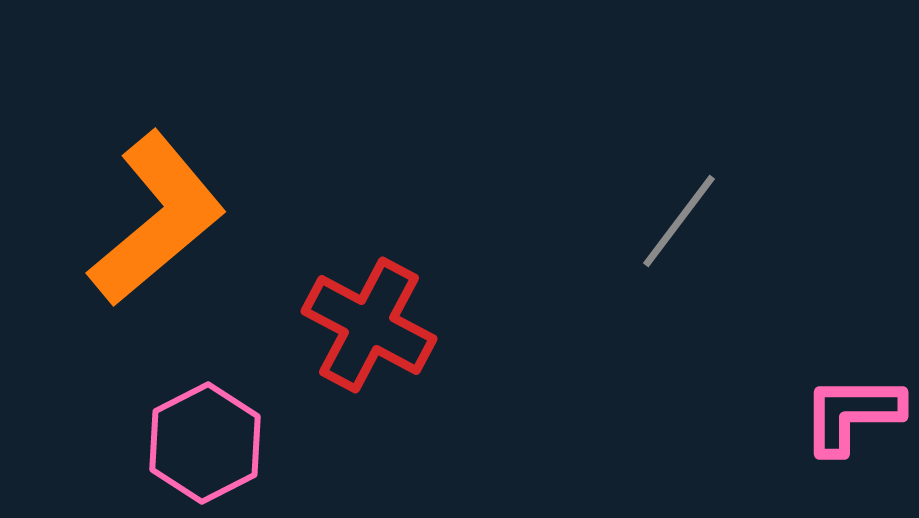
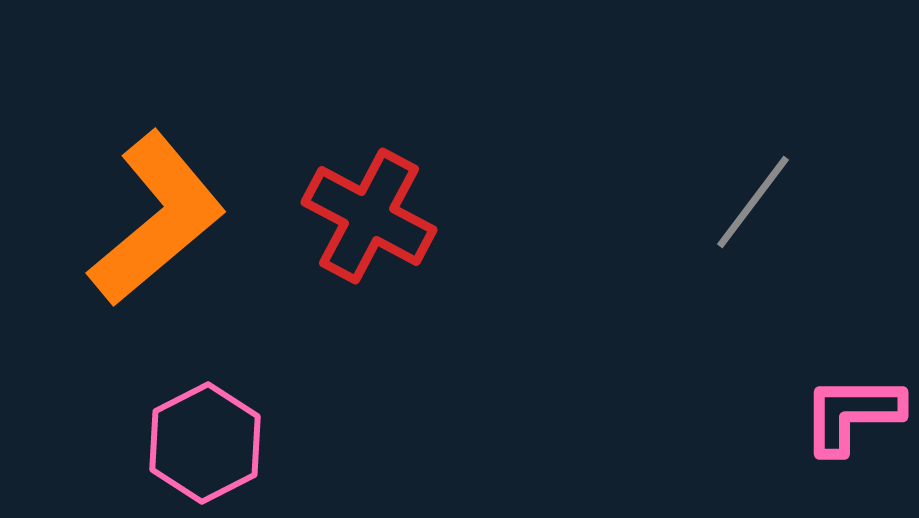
gray line: moved 74 px right, 19 px up
red cross: moved 109 px up
